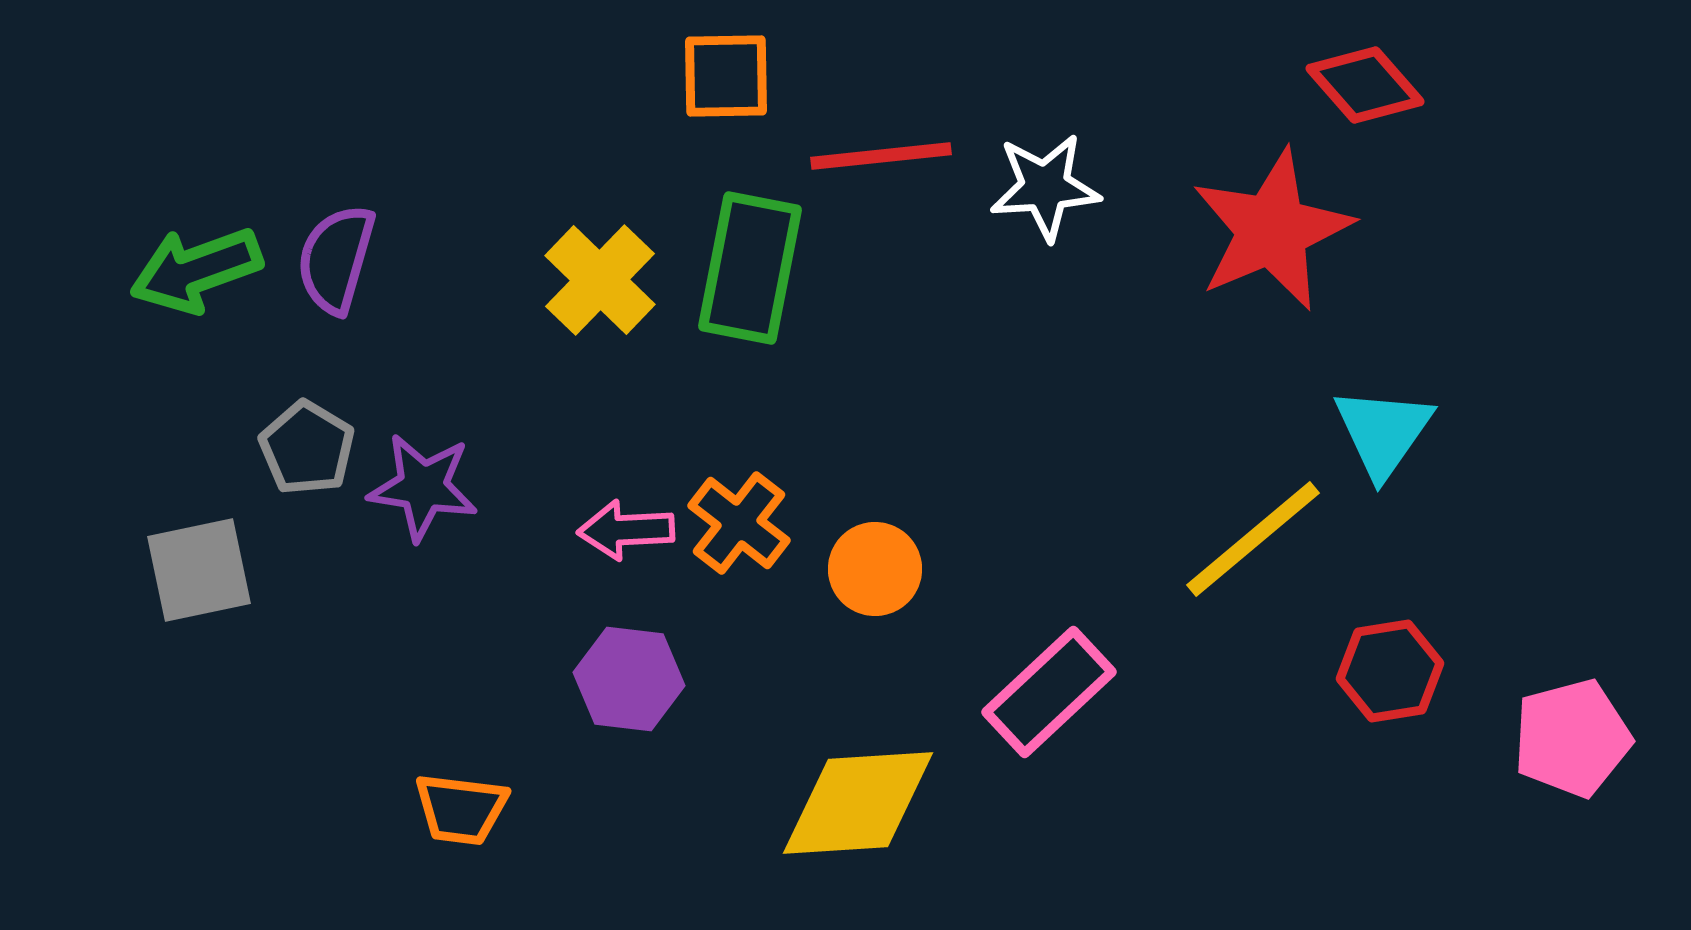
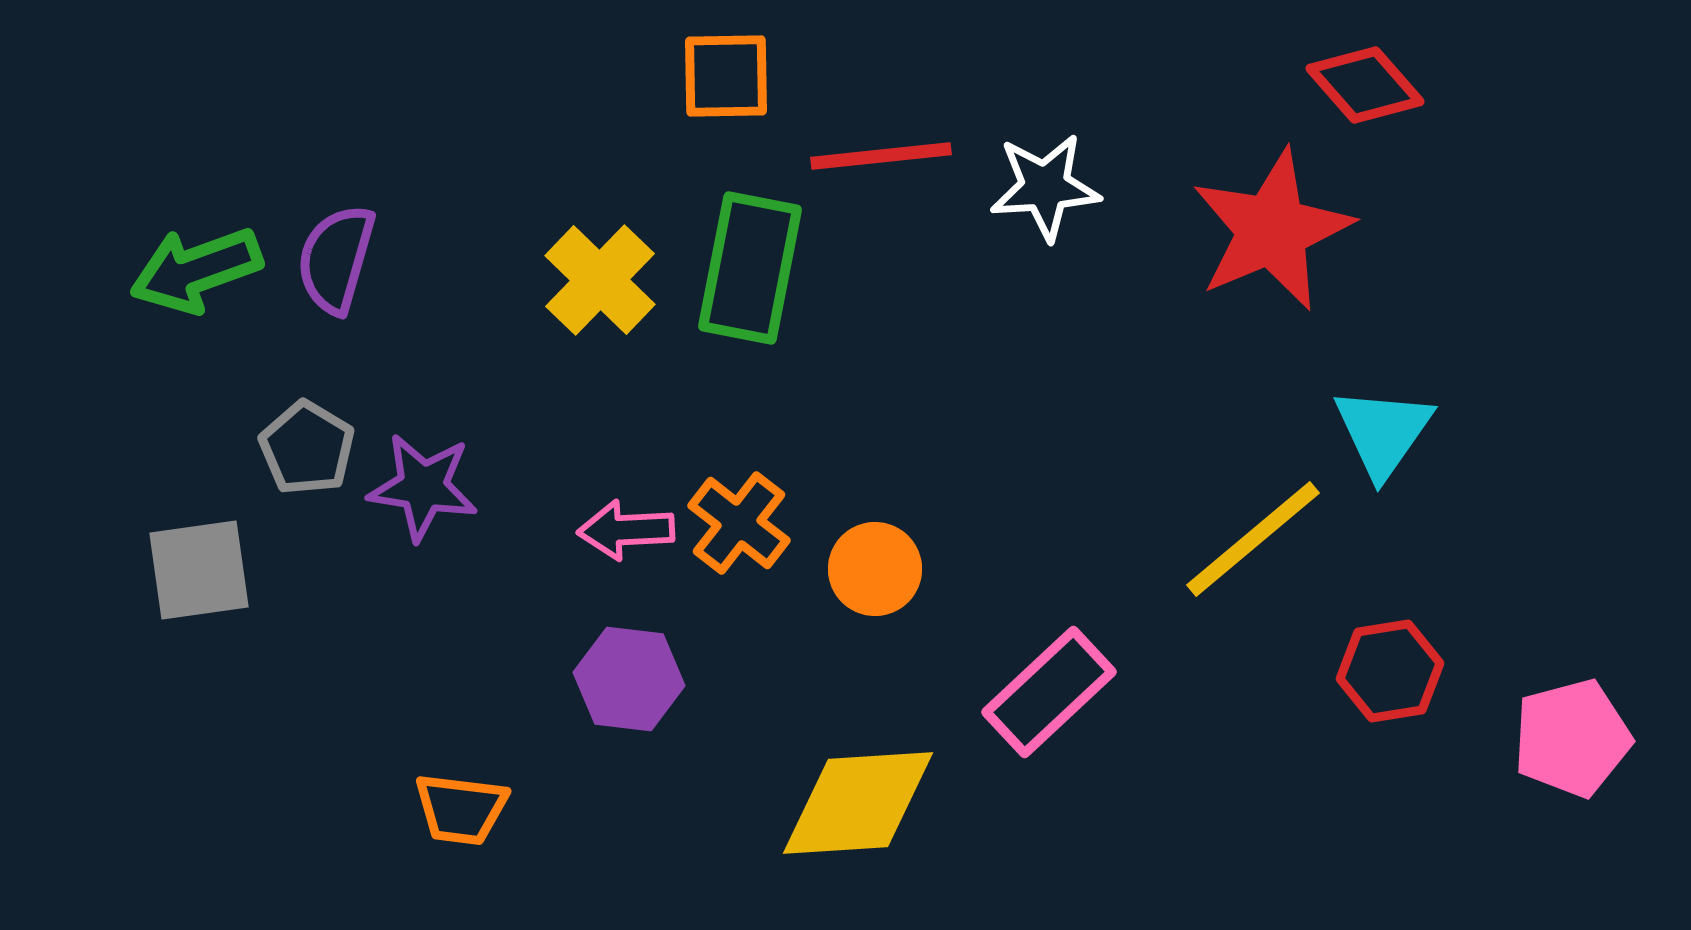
gray square: rotated 4 degrees clockwise
